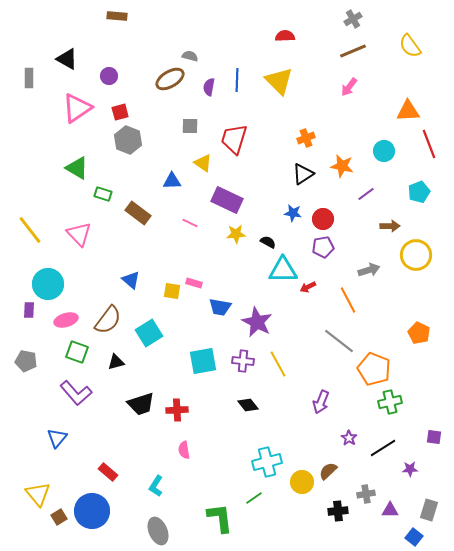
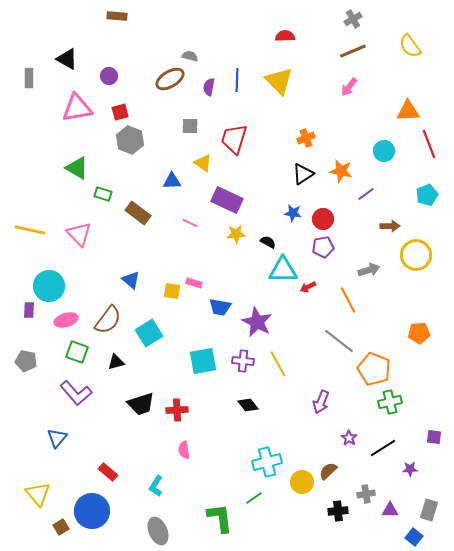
pink triangle at (77, 108): rotated 24 degrees clockwise
gray hexagon at (128, 140): moved 2 px right
orange star at (342, 166): moved 1 px left, 5 px down
cyan pentagon at (419, 192): moved 8 px right, 3 px down
yellow line at (30, 230): rotated 40 degrees counterclockwise
cyan circle at (48, 284): moved 1 px right, 2 px down
orange pentagon at (419, 333): rotated 30 degrees counterclockwise
brown square at (59, 517): moved 2 px right, 10 px down
